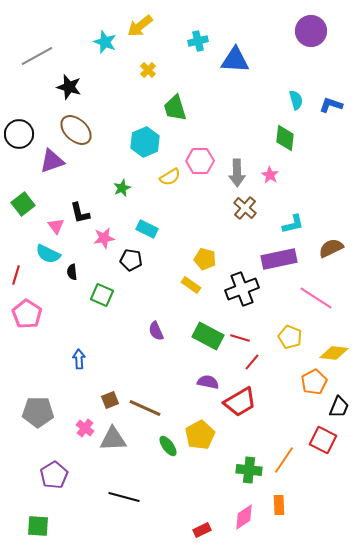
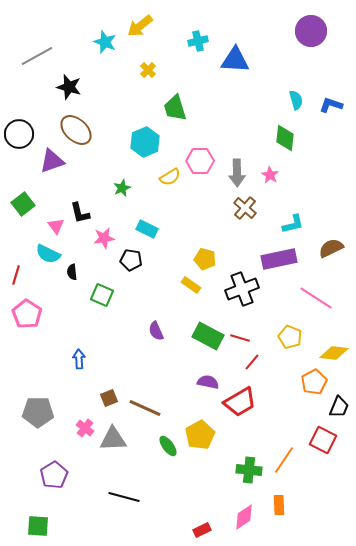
brown square at (110, 400): moved 1 px left, 2 px up
